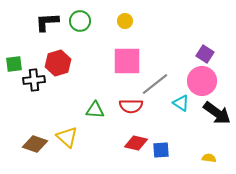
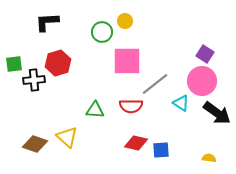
green circle: moved 22 px right, 11 px down
